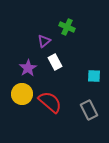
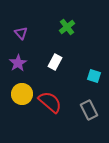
green cross: rotated 28 degrees clockwise
purple triangle: moved 23 px left, 8 px up; rotated 32 degrees counterclockwise
white rectangle: rotated 56 degrees clockwise
purple star: moved 10 px left, 5 px up
cyan square: rotated 16 degrees clockwise
